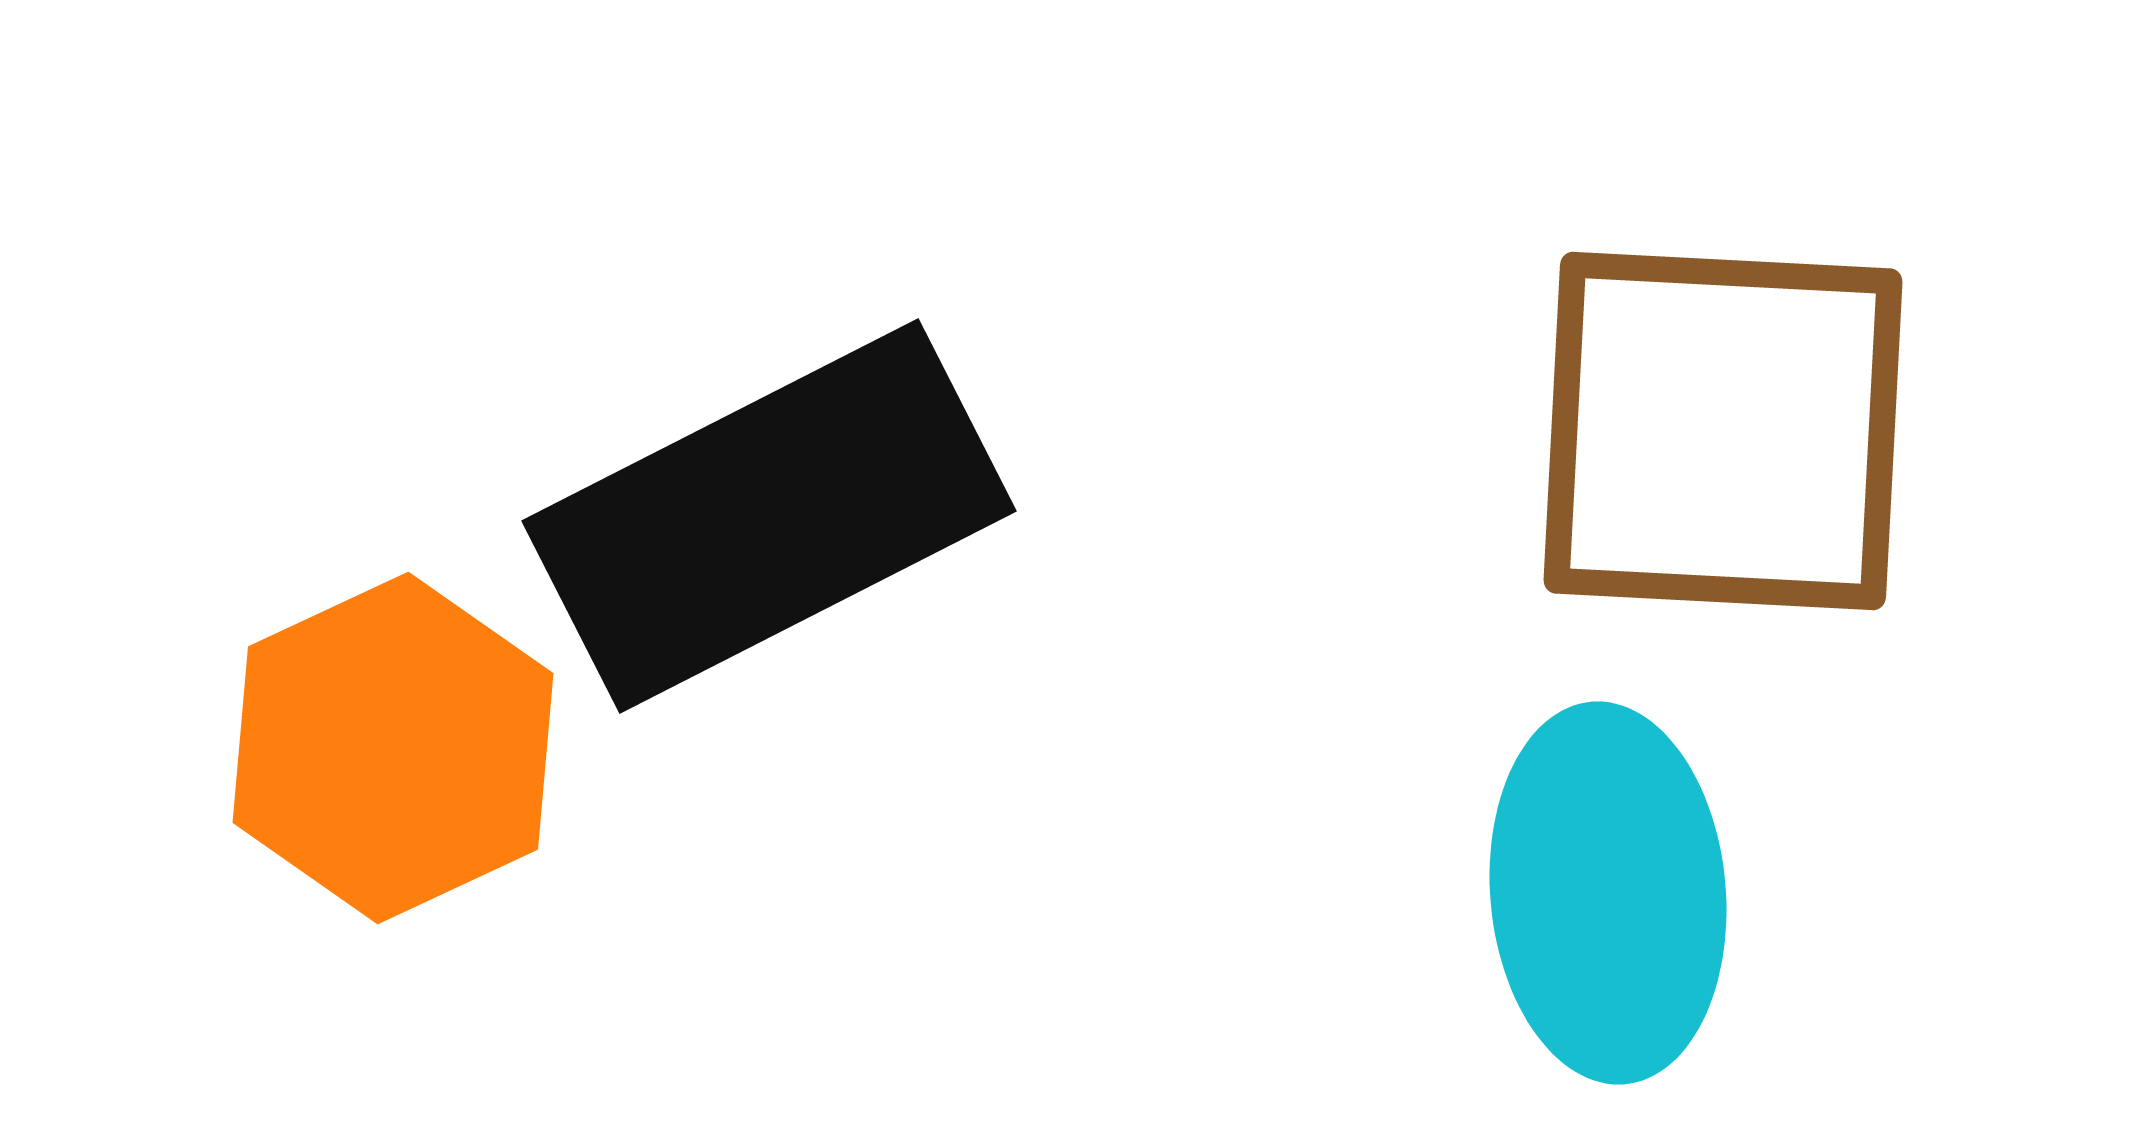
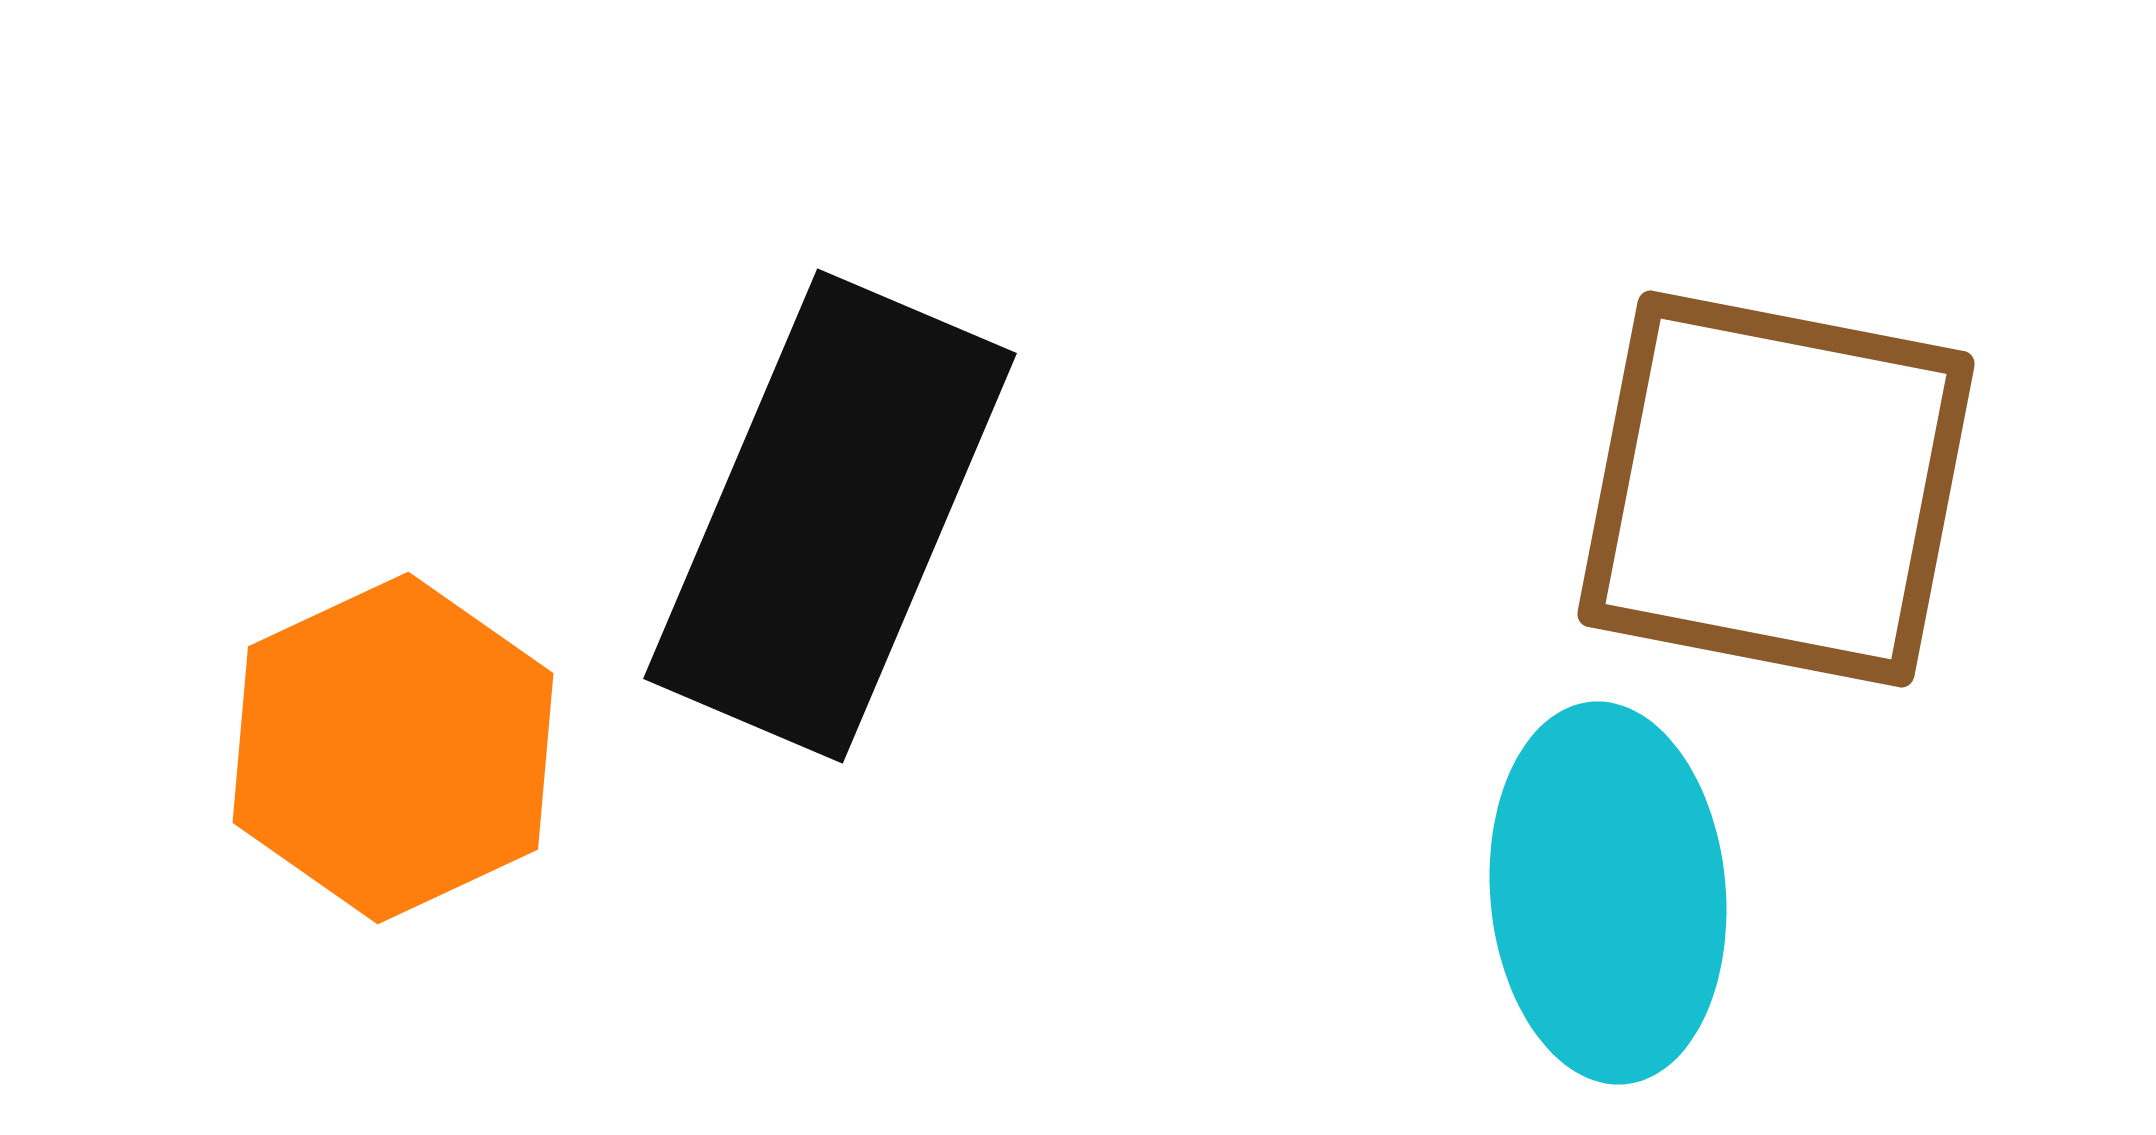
brown square: moved 53 px right, 58 px down; rotated 8 degrees clockwise
black rectangle: moved 61 px right; rotated 40 degrees counterclockwise
